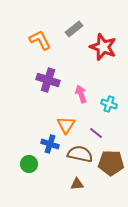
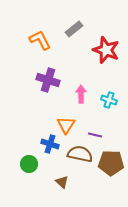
red star: moved 3 px right, 3 px down
pink arrow: rotated 18 degrees clockwise
cyan cross: moved 4 px up
purple line: moved 1 px left, 2 px down; rotated 24 degrees counterclockwise
brown triangle: moved 15 px left, 2 px up; rotated 48 degrees clockwise
